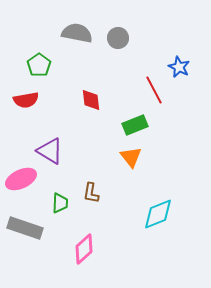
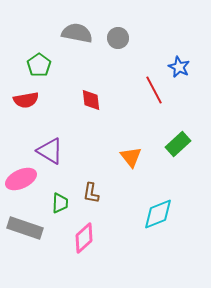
green rectangle: moved 43 px right, 19 px down; rotated 20 degrees counterclockwise
pink diamond: moved 11 px up
